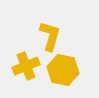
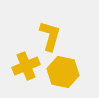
yellow hexagon: moved 2 px down
